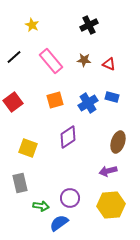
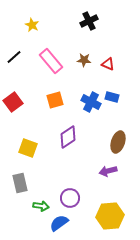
black cross: moved 4 px up
red triangle: moved 1 px left
blue cross: moved 3 px right, 1 px up; rotated 30 degrees counterclockwise
yellow hexagon: moved 1 px left, 11 px down
